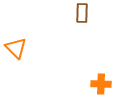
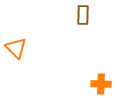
brown rectangle: moved 1 px right, 2 px down
